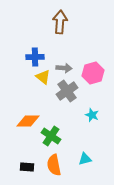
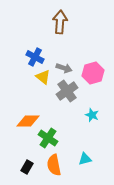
blue cross: rotated 30 degrees clockwise
gray arrow: rotated 14 degrees clockwise
green cross: moved 3 px left, 2 px down
black rectangle: rotated 64 degrees counterclockwise
